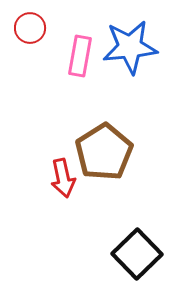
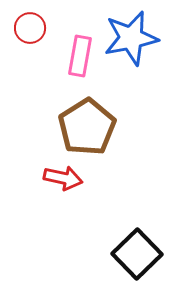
blue star: moved 1 px right, 9 px up; rotated 6 degrees counterclockwise
brown pentagon: moved 17 px left, 25 px up
red arrow: rotated 66 degrees counterclockwise
